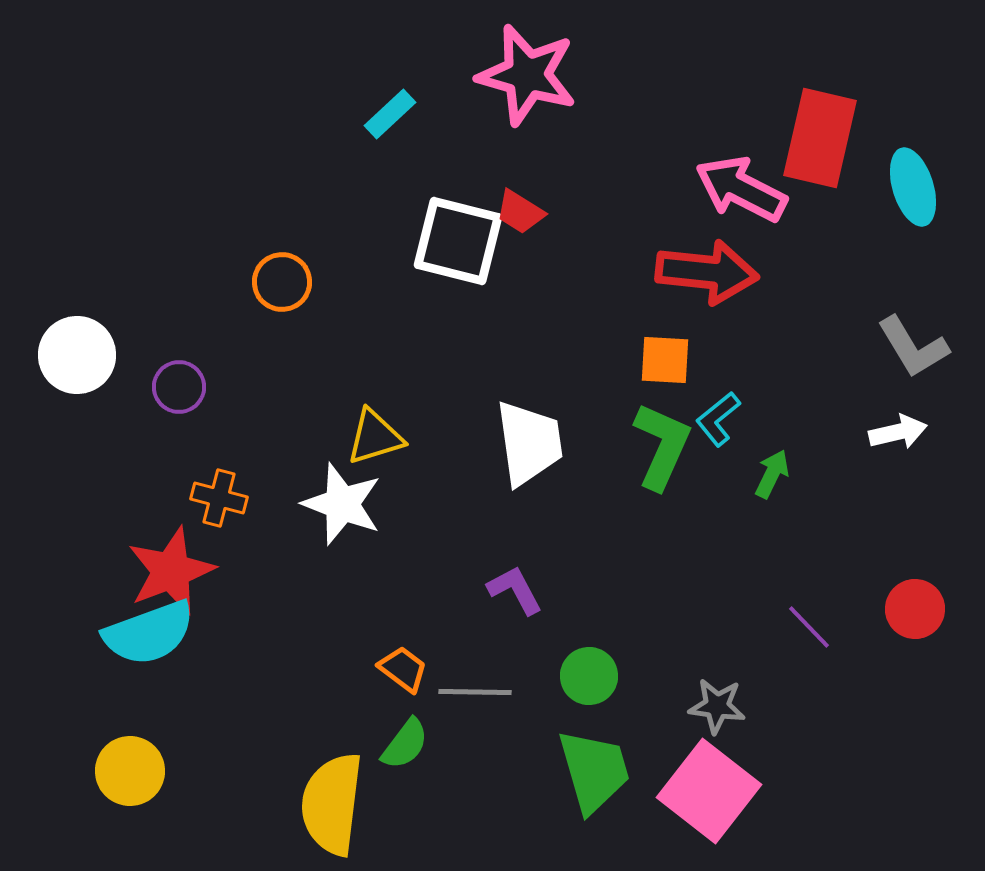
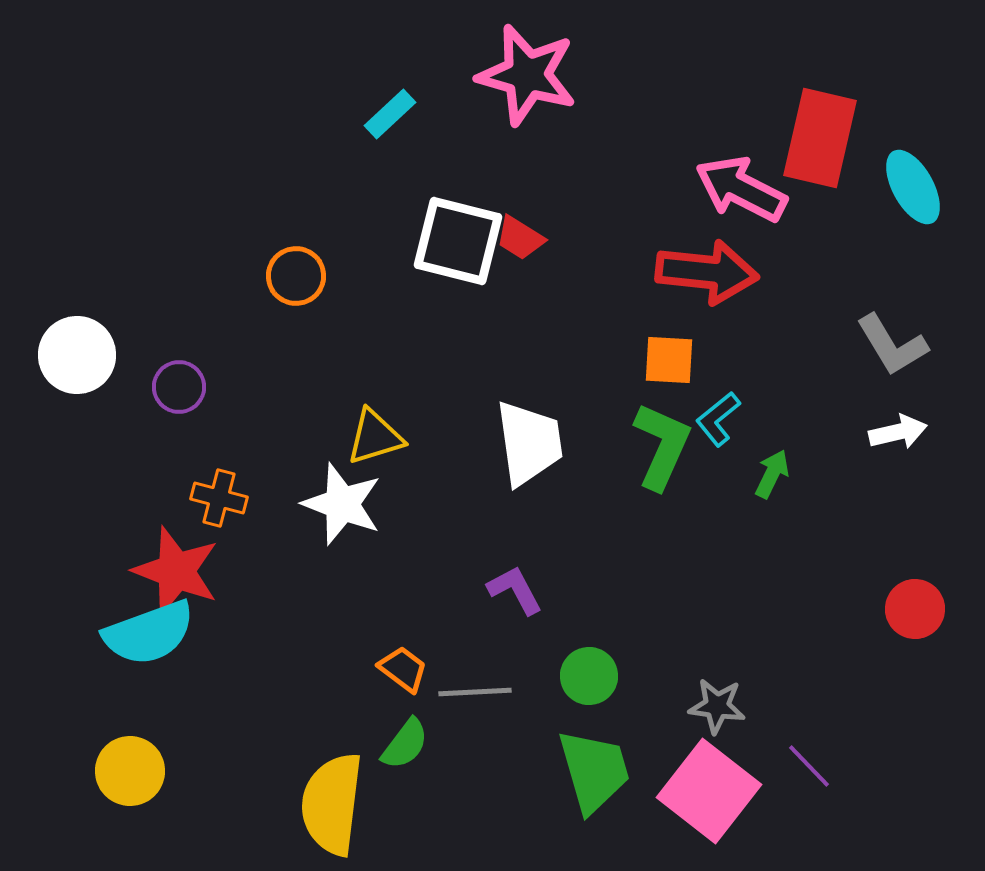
cyan ellipse: rotated 12 degrees counterclockwise
red trapezoid: moved 26 px down
orange circle: moved 14 px right, 6 px up
gray L-shape: moved 21 px left, 2 px up
orange square: moved 4 px right
red star: moved 5 px right; rotated 30 degrees counterclockwise
purple line: moved 139 px down
gray line: rotated 4 degrees counterclockwise
